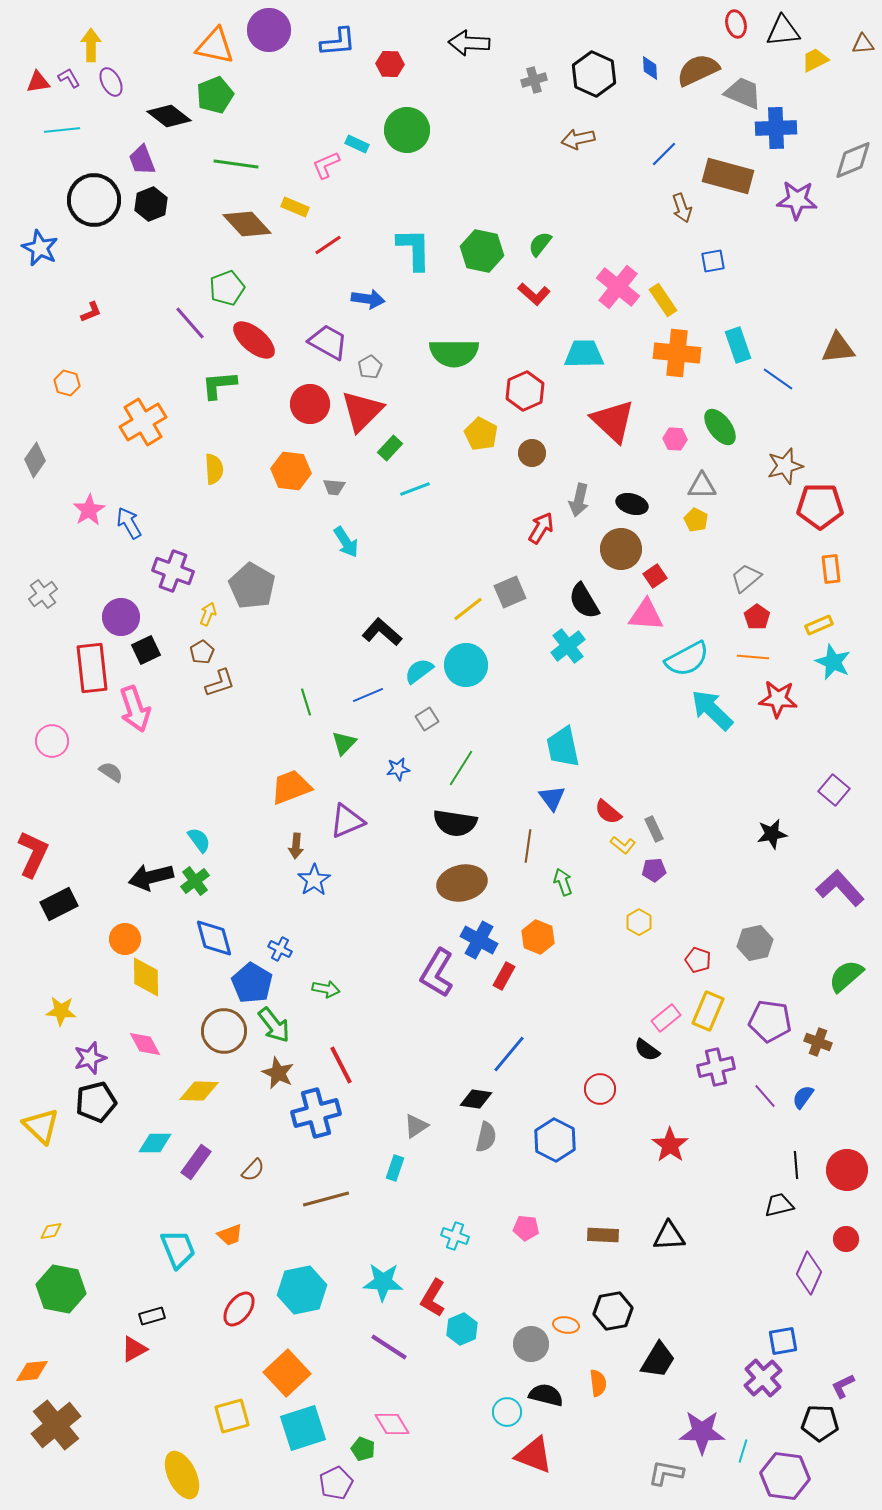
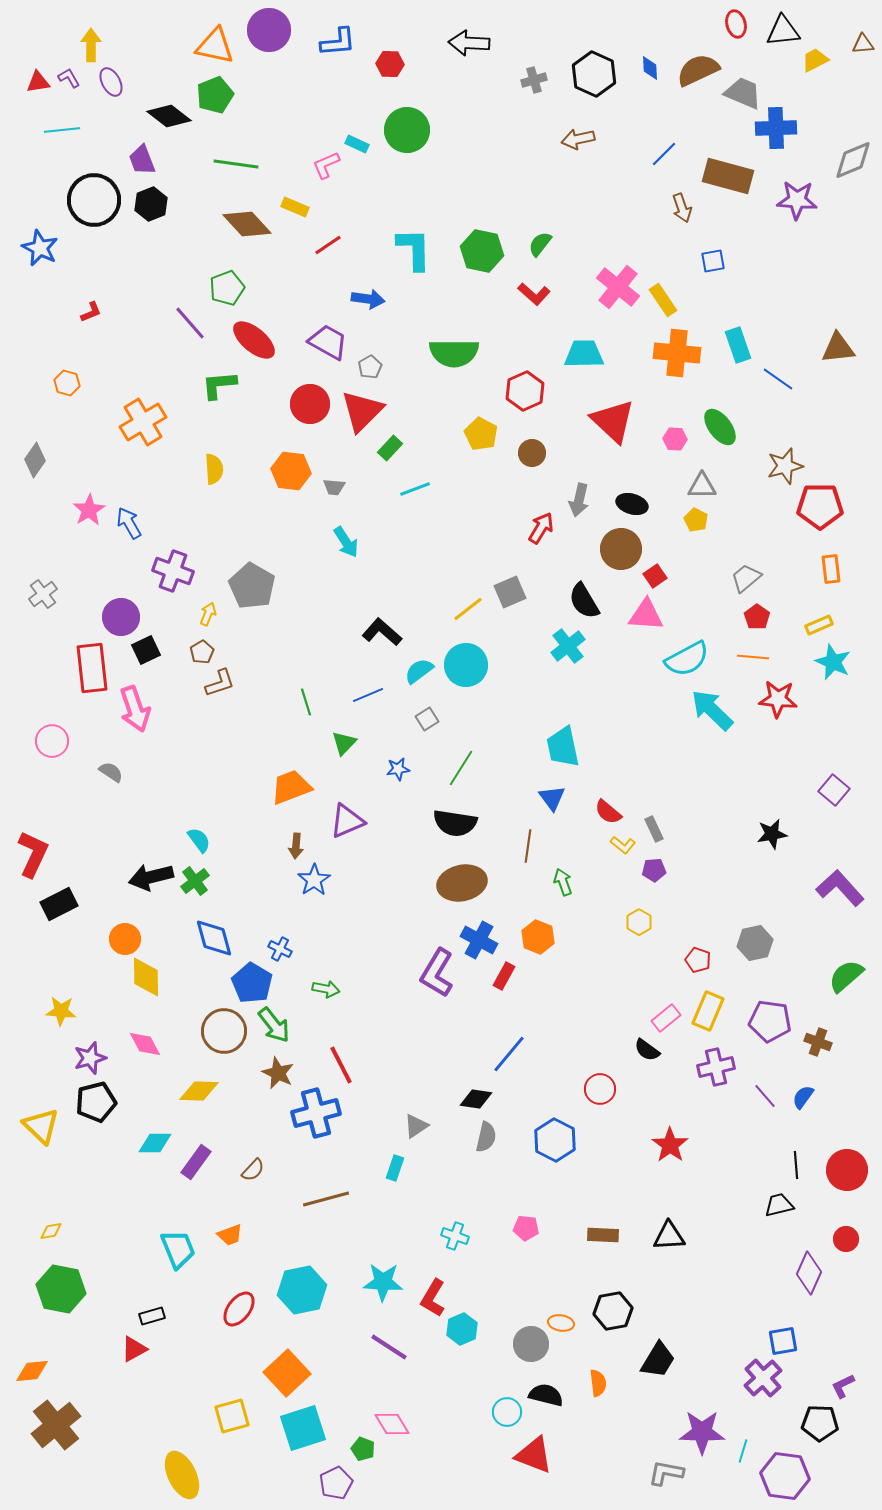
orange ellipse at (566, 1325): moved 5 px left, 2 px up
